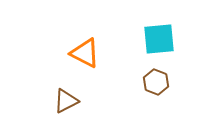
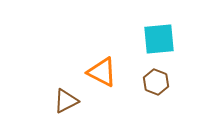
orange triangle: moved 17 px right, 19 px down
